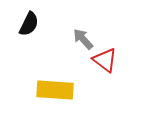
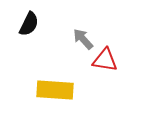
red triangle: rotated 28 degrees counterclockwise
